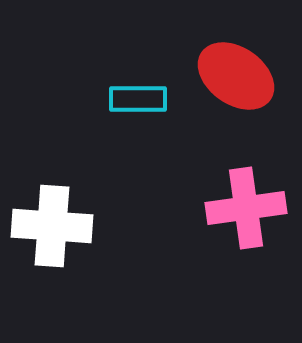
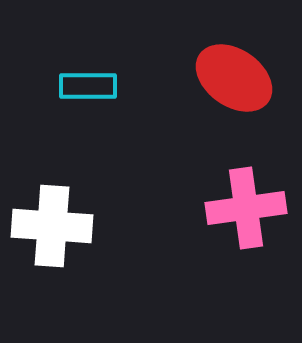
red ellipse: moved 2 px left, 2 px down
cyan rectangle: moved 50 px left, 13 px up
